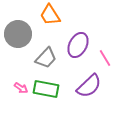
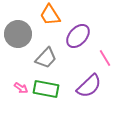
purple ellipse: moved 9 px up; rotated 15 degrees clockwise
